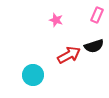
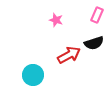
black semicircle: moved 3 px up
